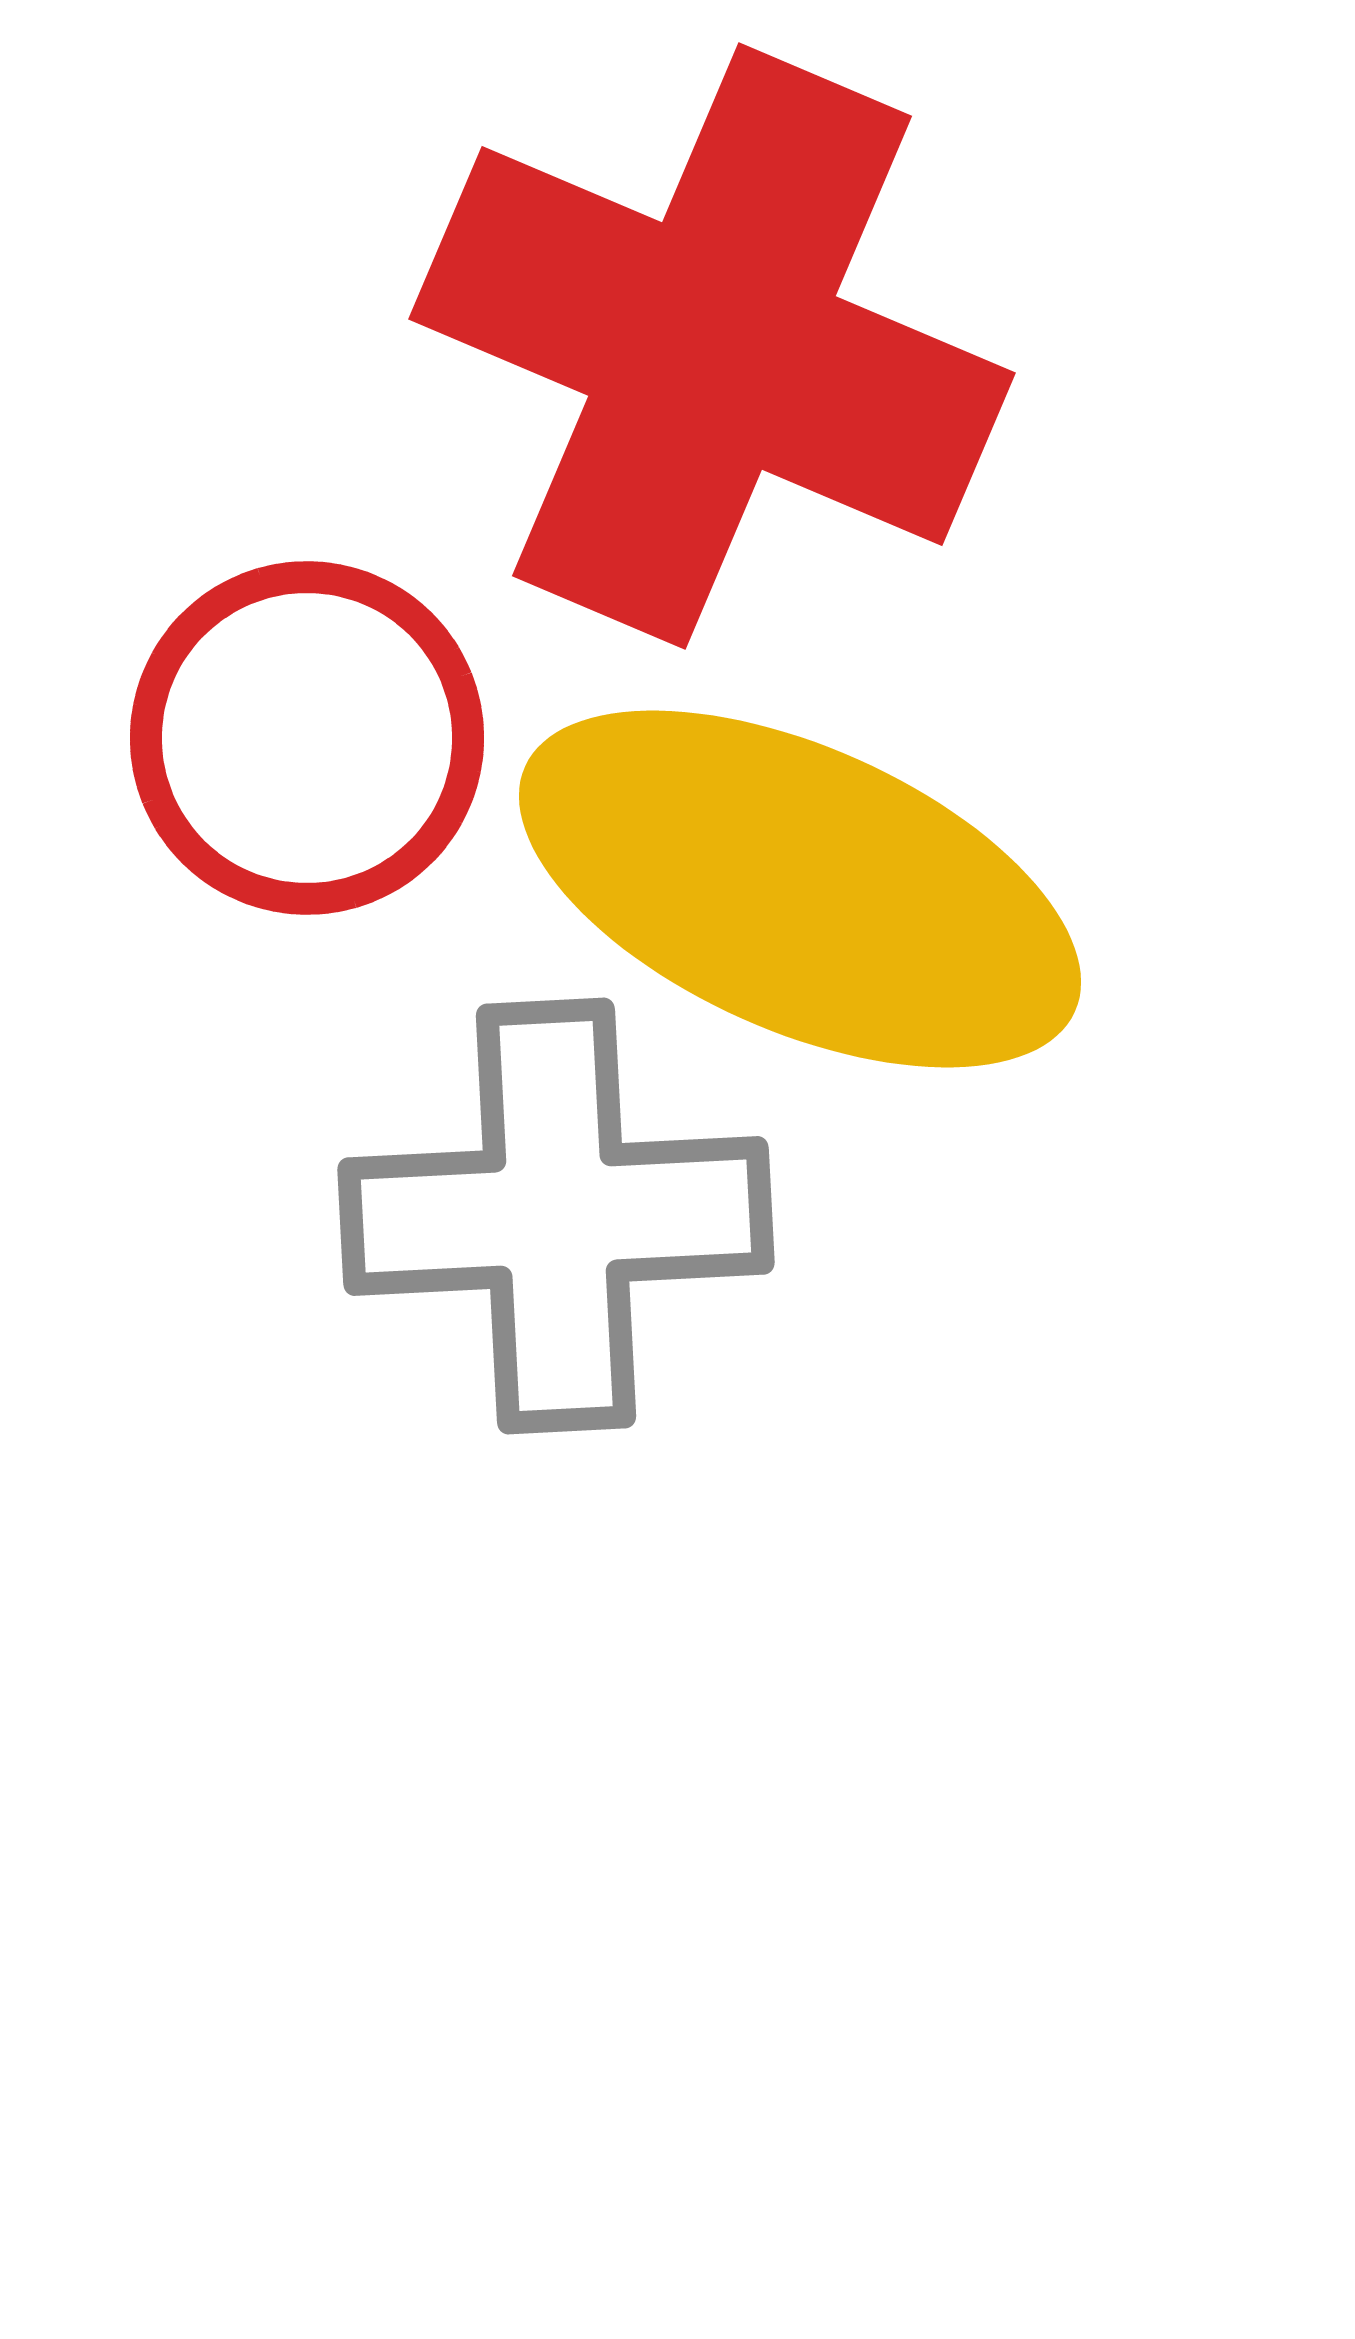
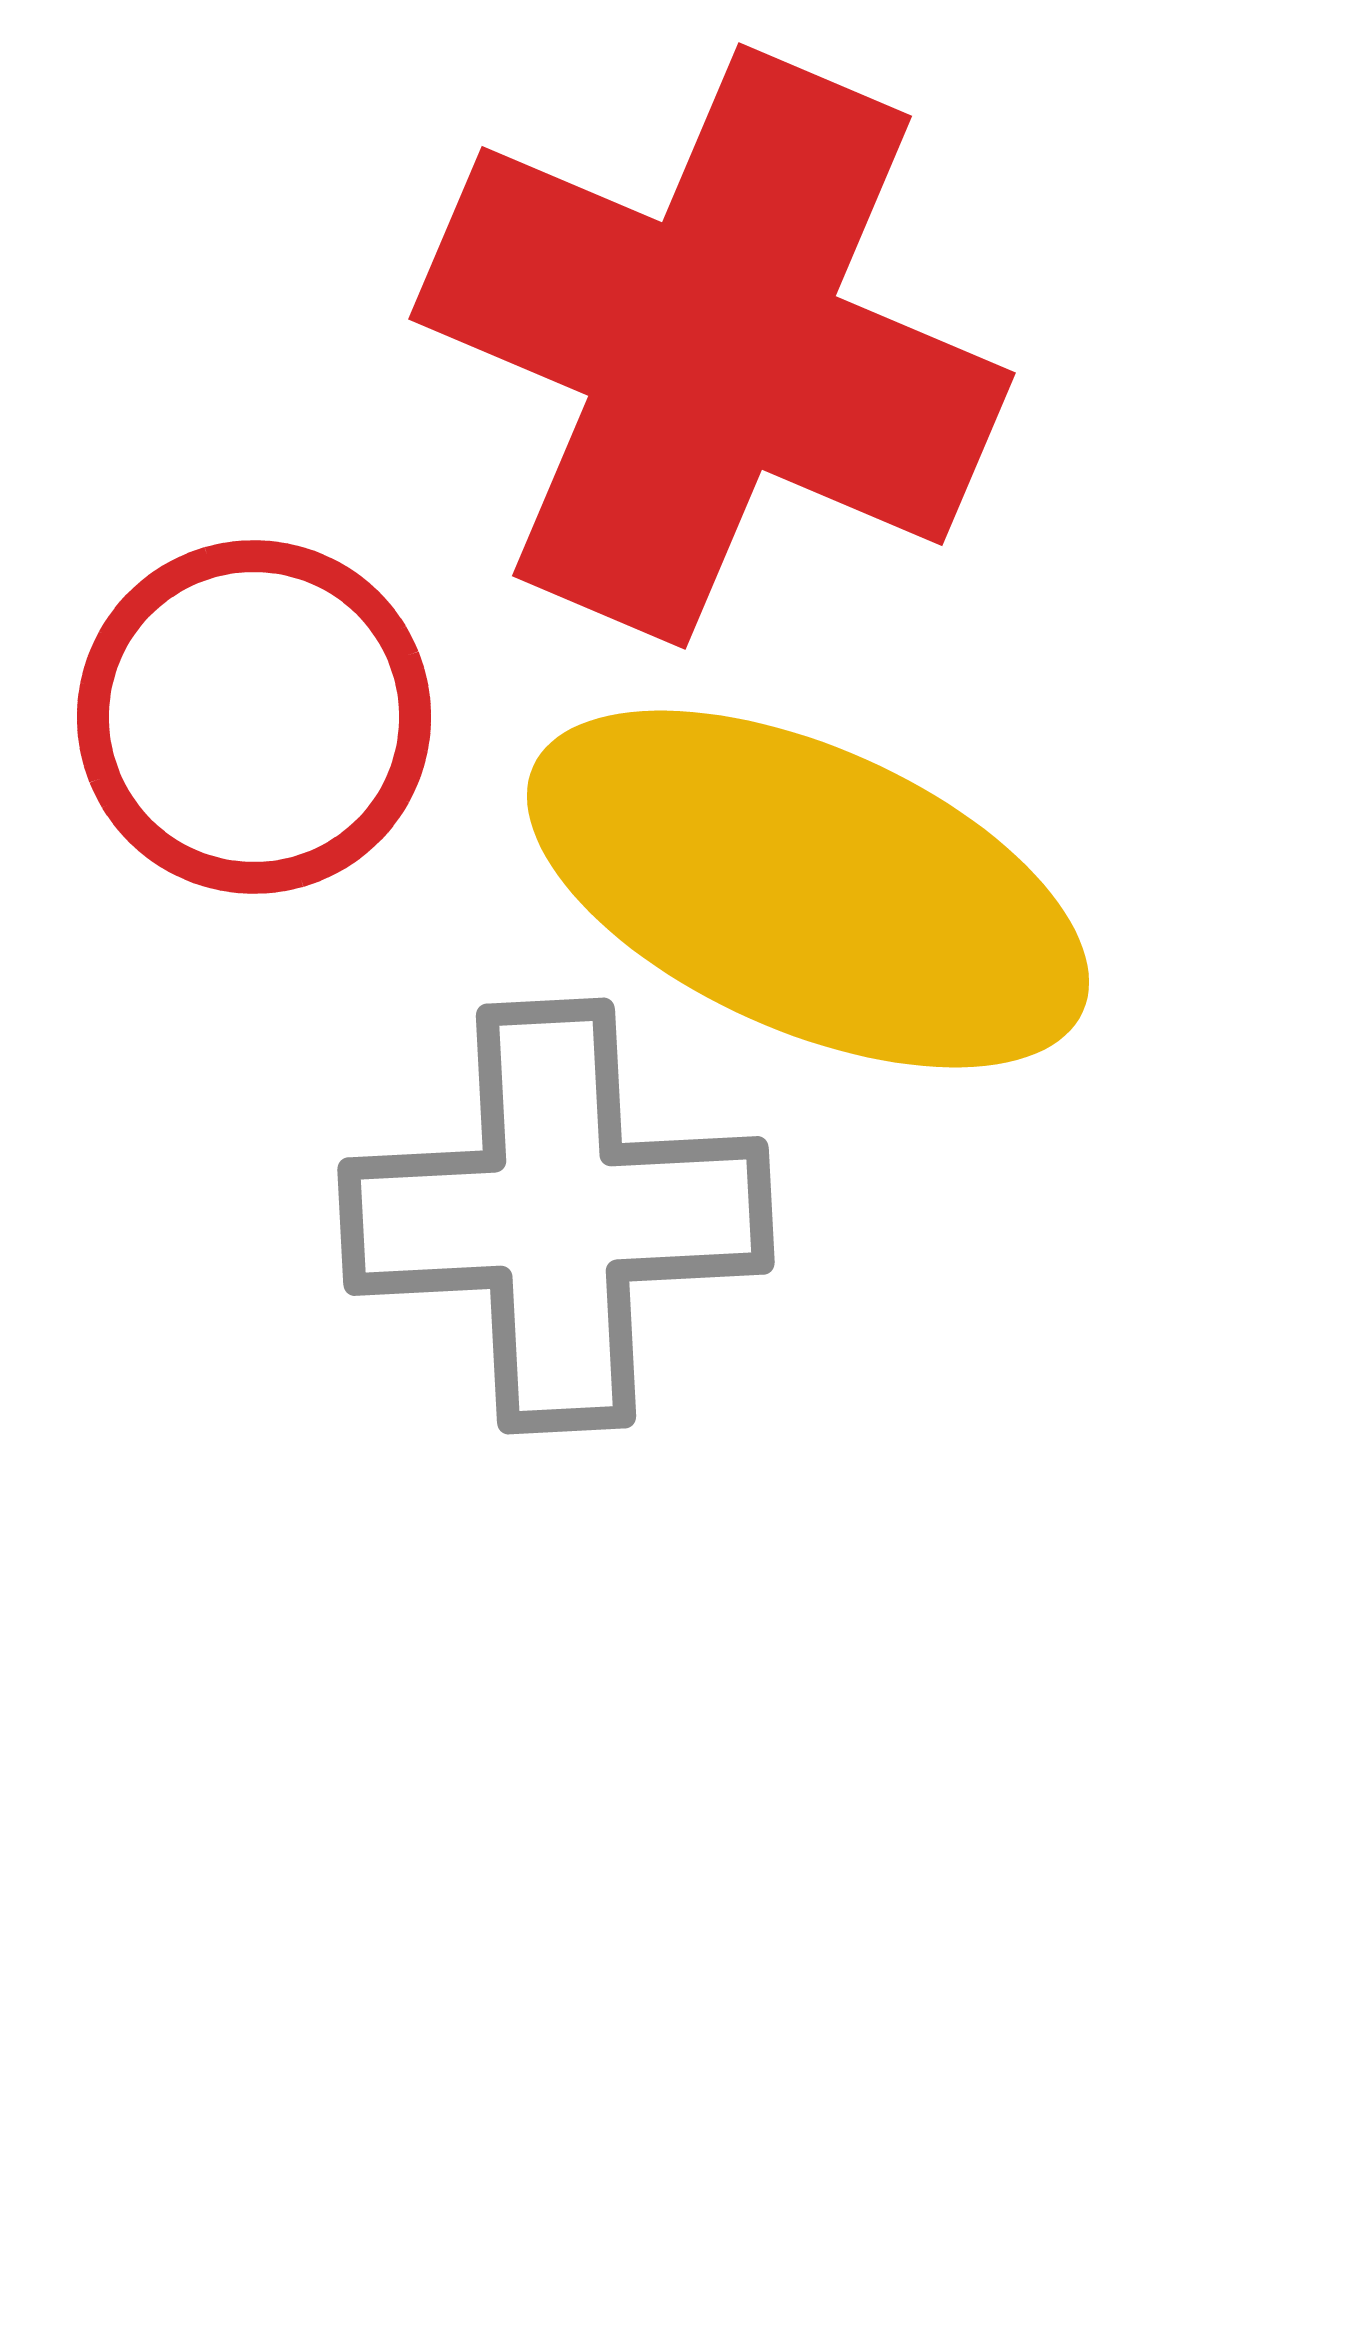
red circle: moved 53 px left, 21 px up
yellow ellipse: moved 8 px right
